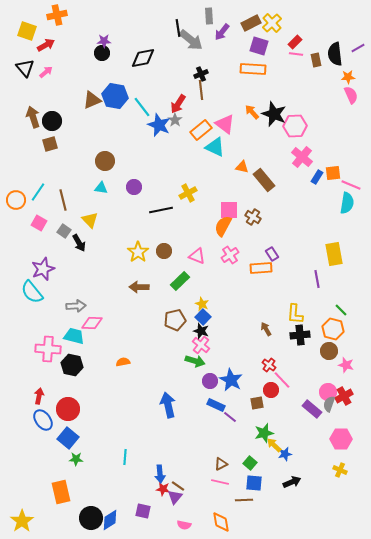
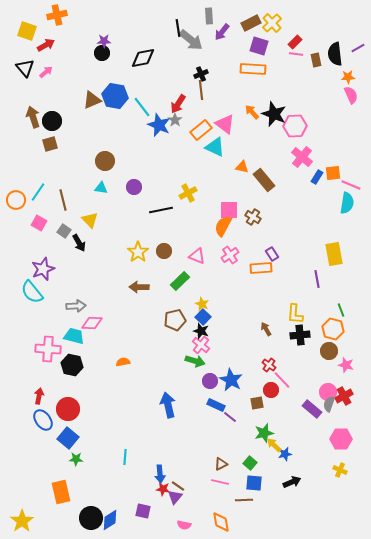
green line at (341, 310): rotated 24 degrees clockwise
